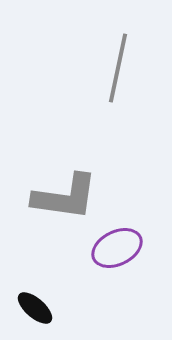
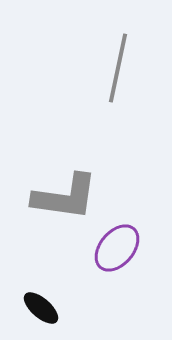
purple ellipse: rotated 24 degrees counterclockwise
black ellipse: moved 6 px right
